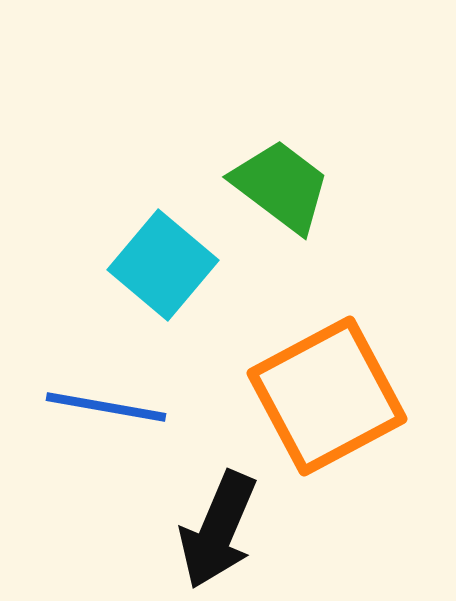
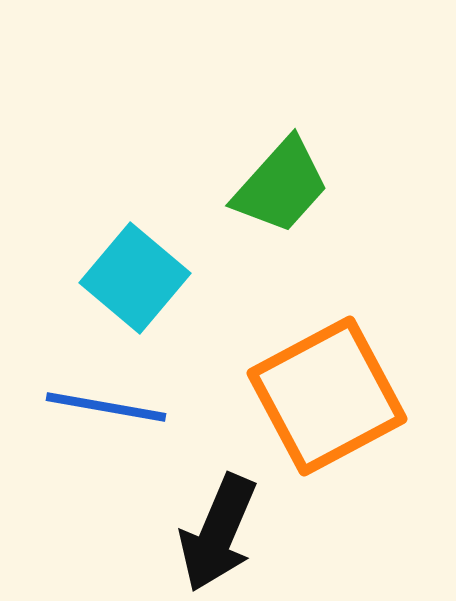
green trapezoid: rotated 95 degrees clockwise
cyan square: moved 28 px left, 13 px down
black arrow: moved 3 px down
